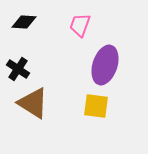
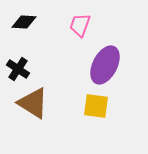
purple ellipse: rotated 9 degrees clockwise
